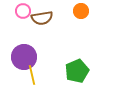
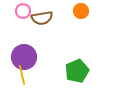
yellow line: moved 10 px left
